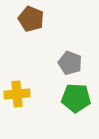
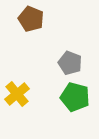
yellow cross: rotated 35 degrees counterclockwise
green pentagon: moved 1 px left, 1 px up; rotated 12 degrees clockwise
